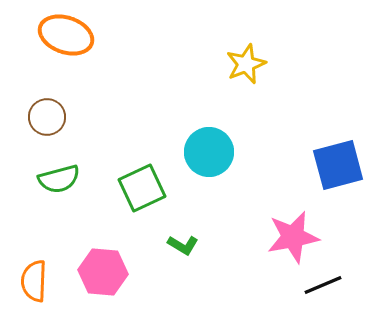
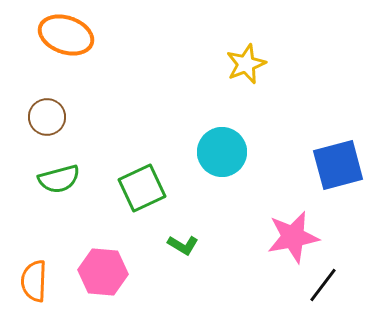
cyan circle: moved 13 px right
black line: rotated 30 degrees counterclockwise
